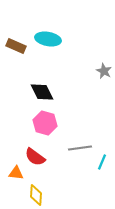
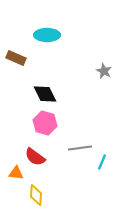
cyan ellipse: moved 1 px left, 4 px up; rotated 10 degrees counterclockwise
brown rectangle: moved 12 px down
black diamond: moved 3 px right, 2 px down
